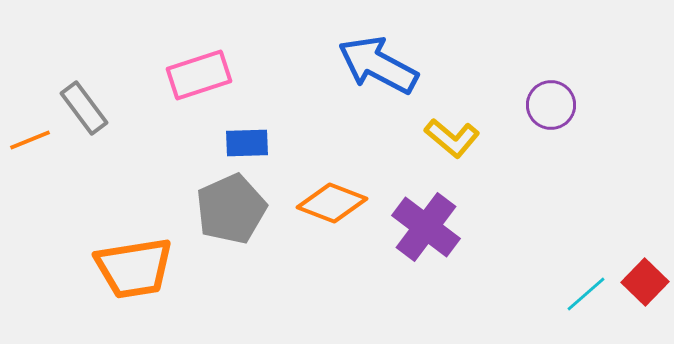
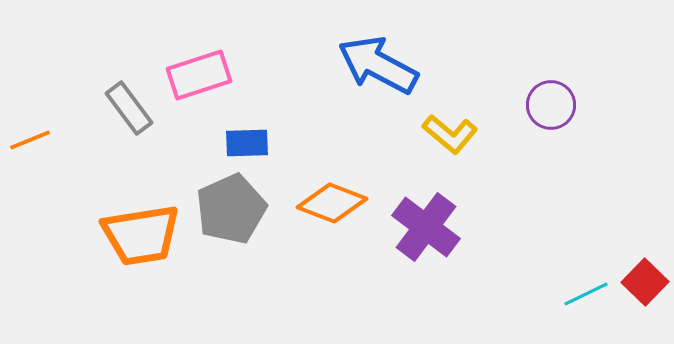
gray rectangle: moved 45 px right
yellow L-shape: moved 2 px left, 4 px up
orange trapezoid: moved 7 px right, 33 px up
cyan line: rotated 15 degrees clockwise
